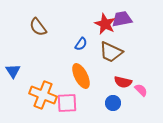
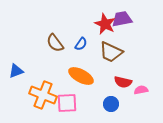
brown semicircle: moved 17 px right, 16 px down
blue triangle: moved 3 px right; rotated 42 degrees clockwise
orange ellipse: rotated 35 degrees counterclockwise
pink semicircle: rotated 56 degrees counterclockwise
blue circle: moved 2 px left, 1 px down
